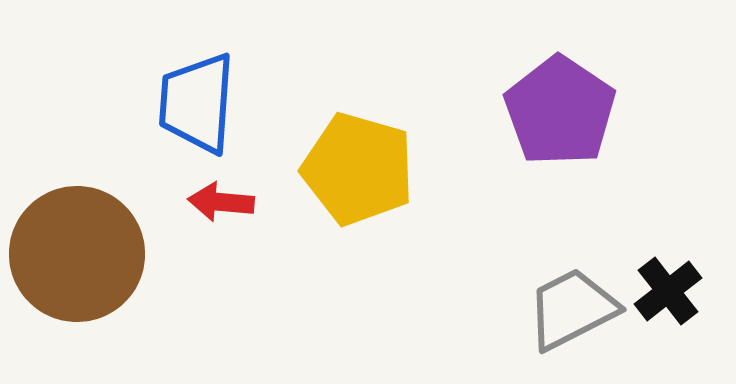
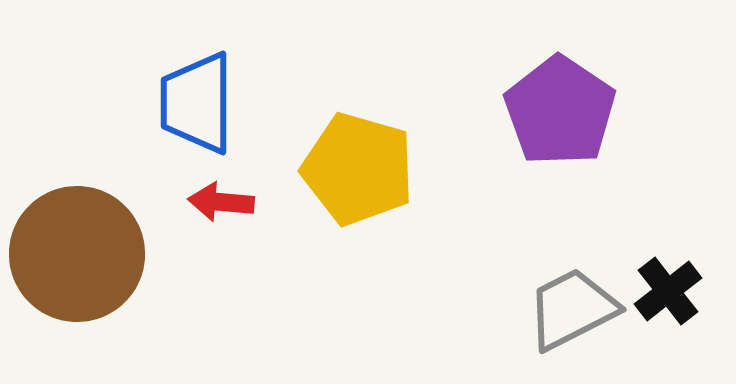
blue trapezoid: rotated 4 degrees counterclockwise
